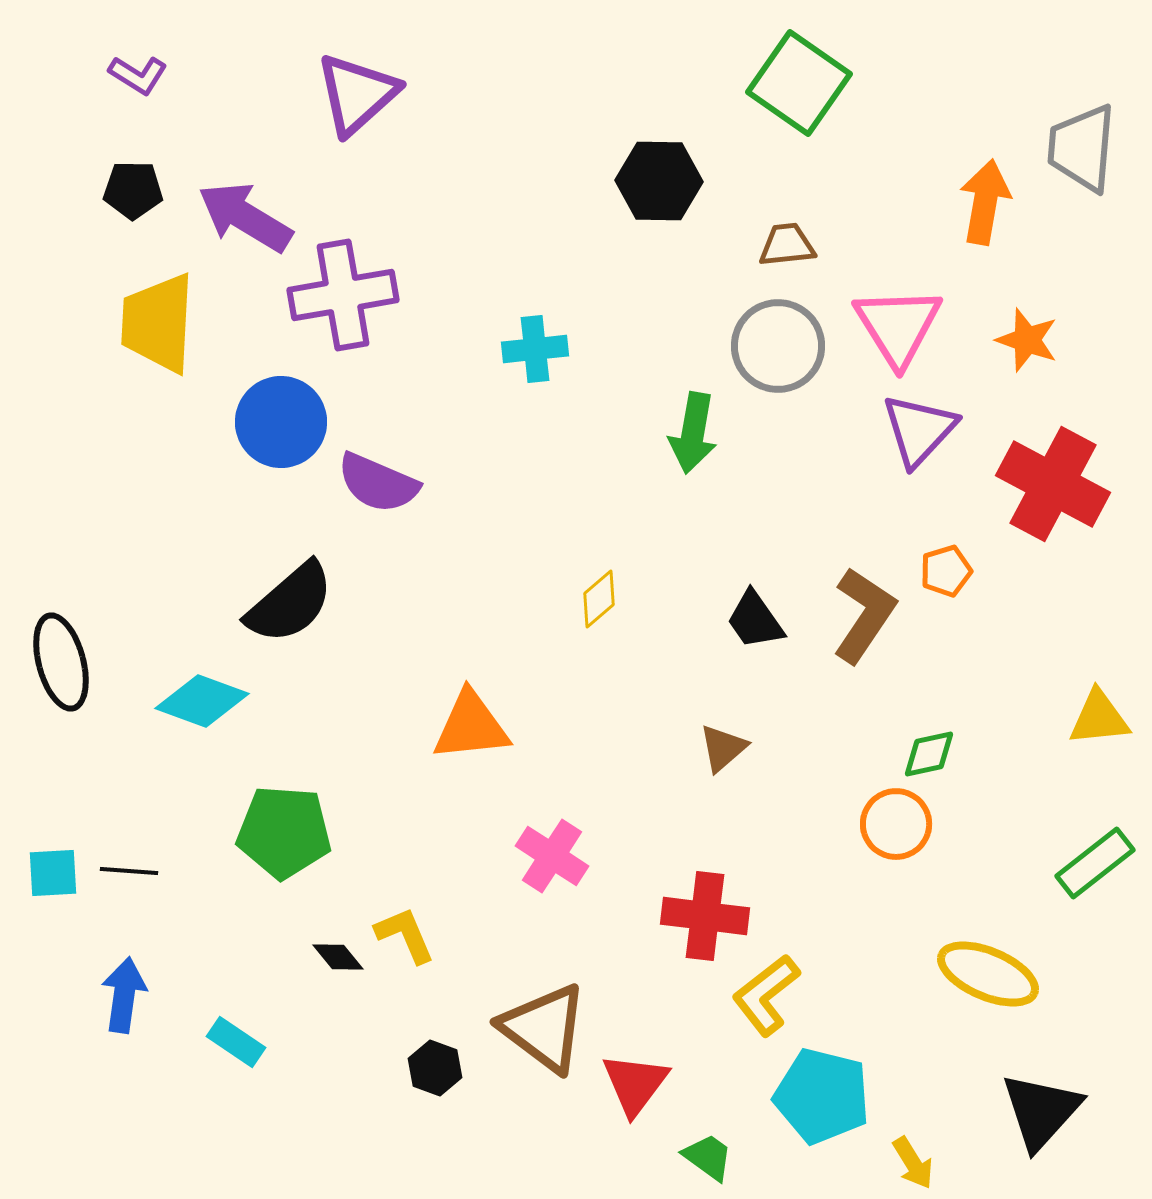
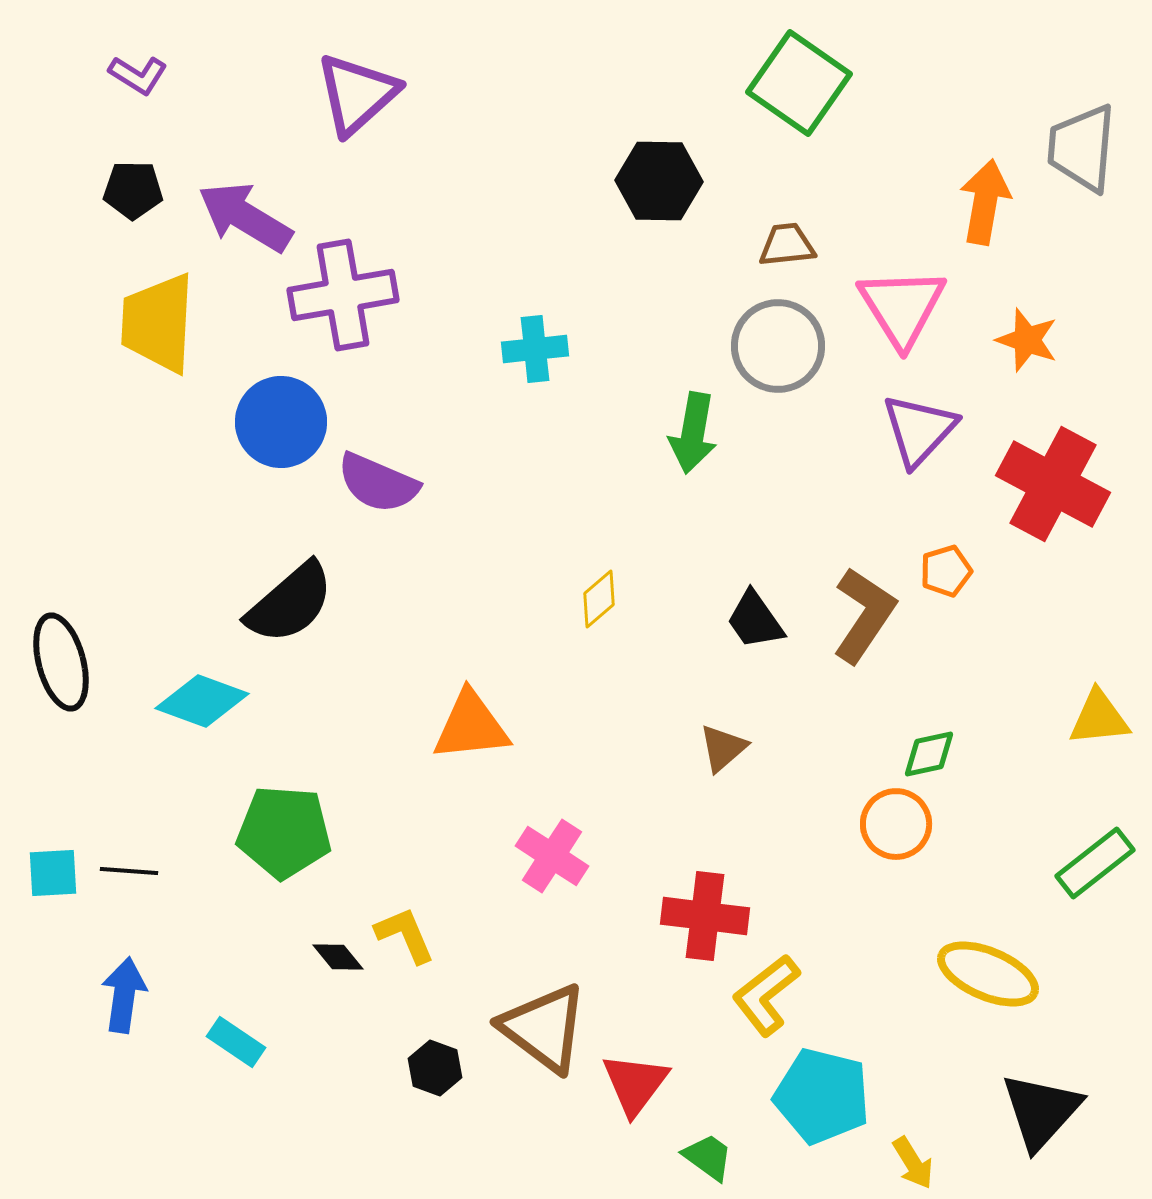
pink triangle at (898, 326): moved 4 px right, 19 px up
